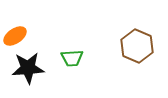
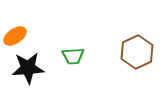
brown hexagon: moved 6 px down; rotated 12 degrees clockwise
green trapezoid: moved 1 px right, 2 px up
